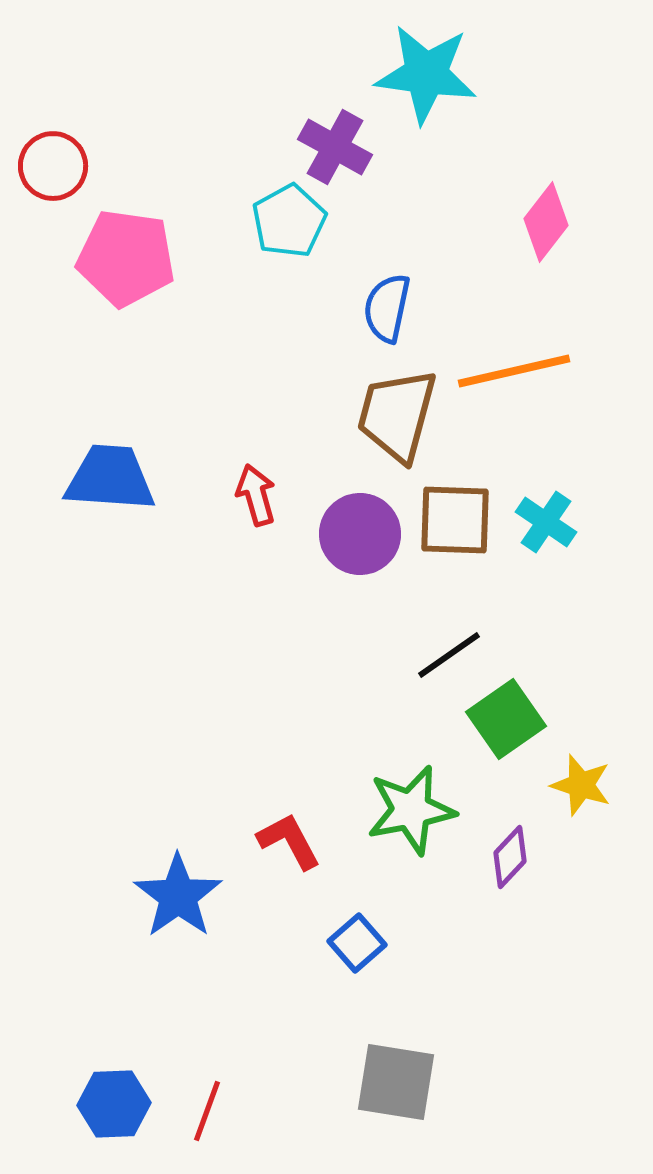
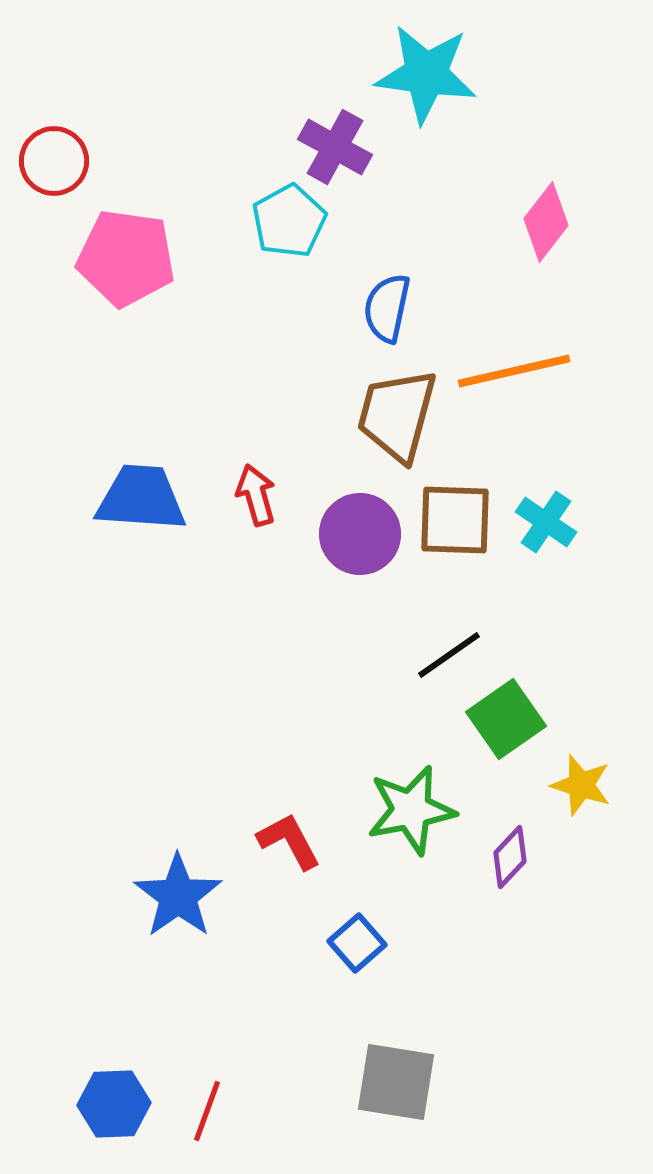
red circle: moved 1 px right, 5 px up
blue trapezoid: moved 31 px right, 20 px down
